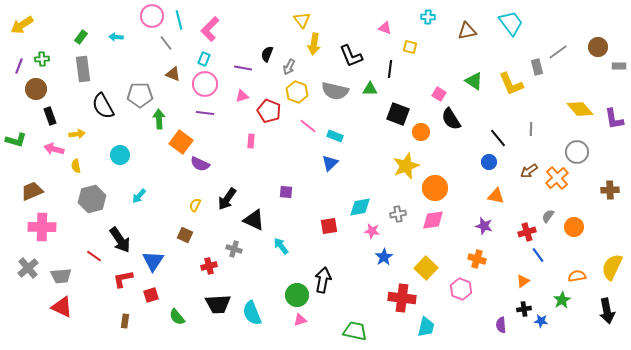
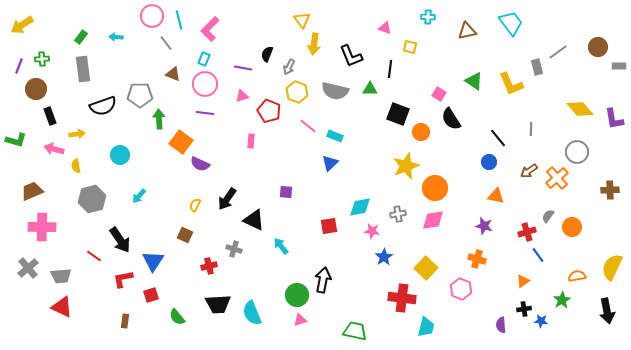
black semicircle at (103, 106): rotated 80 degrees counterclockwise
orange circle at (574, 227): moved 2 px left
